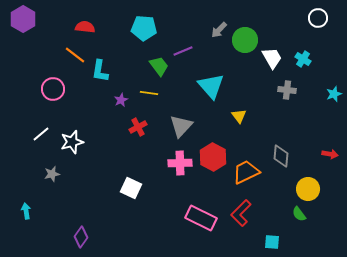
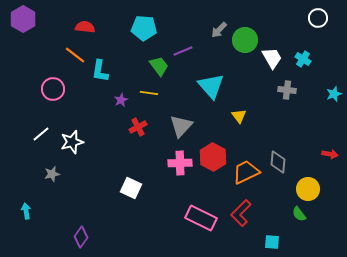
gray diamond: moved 3 px left, 6 px down
